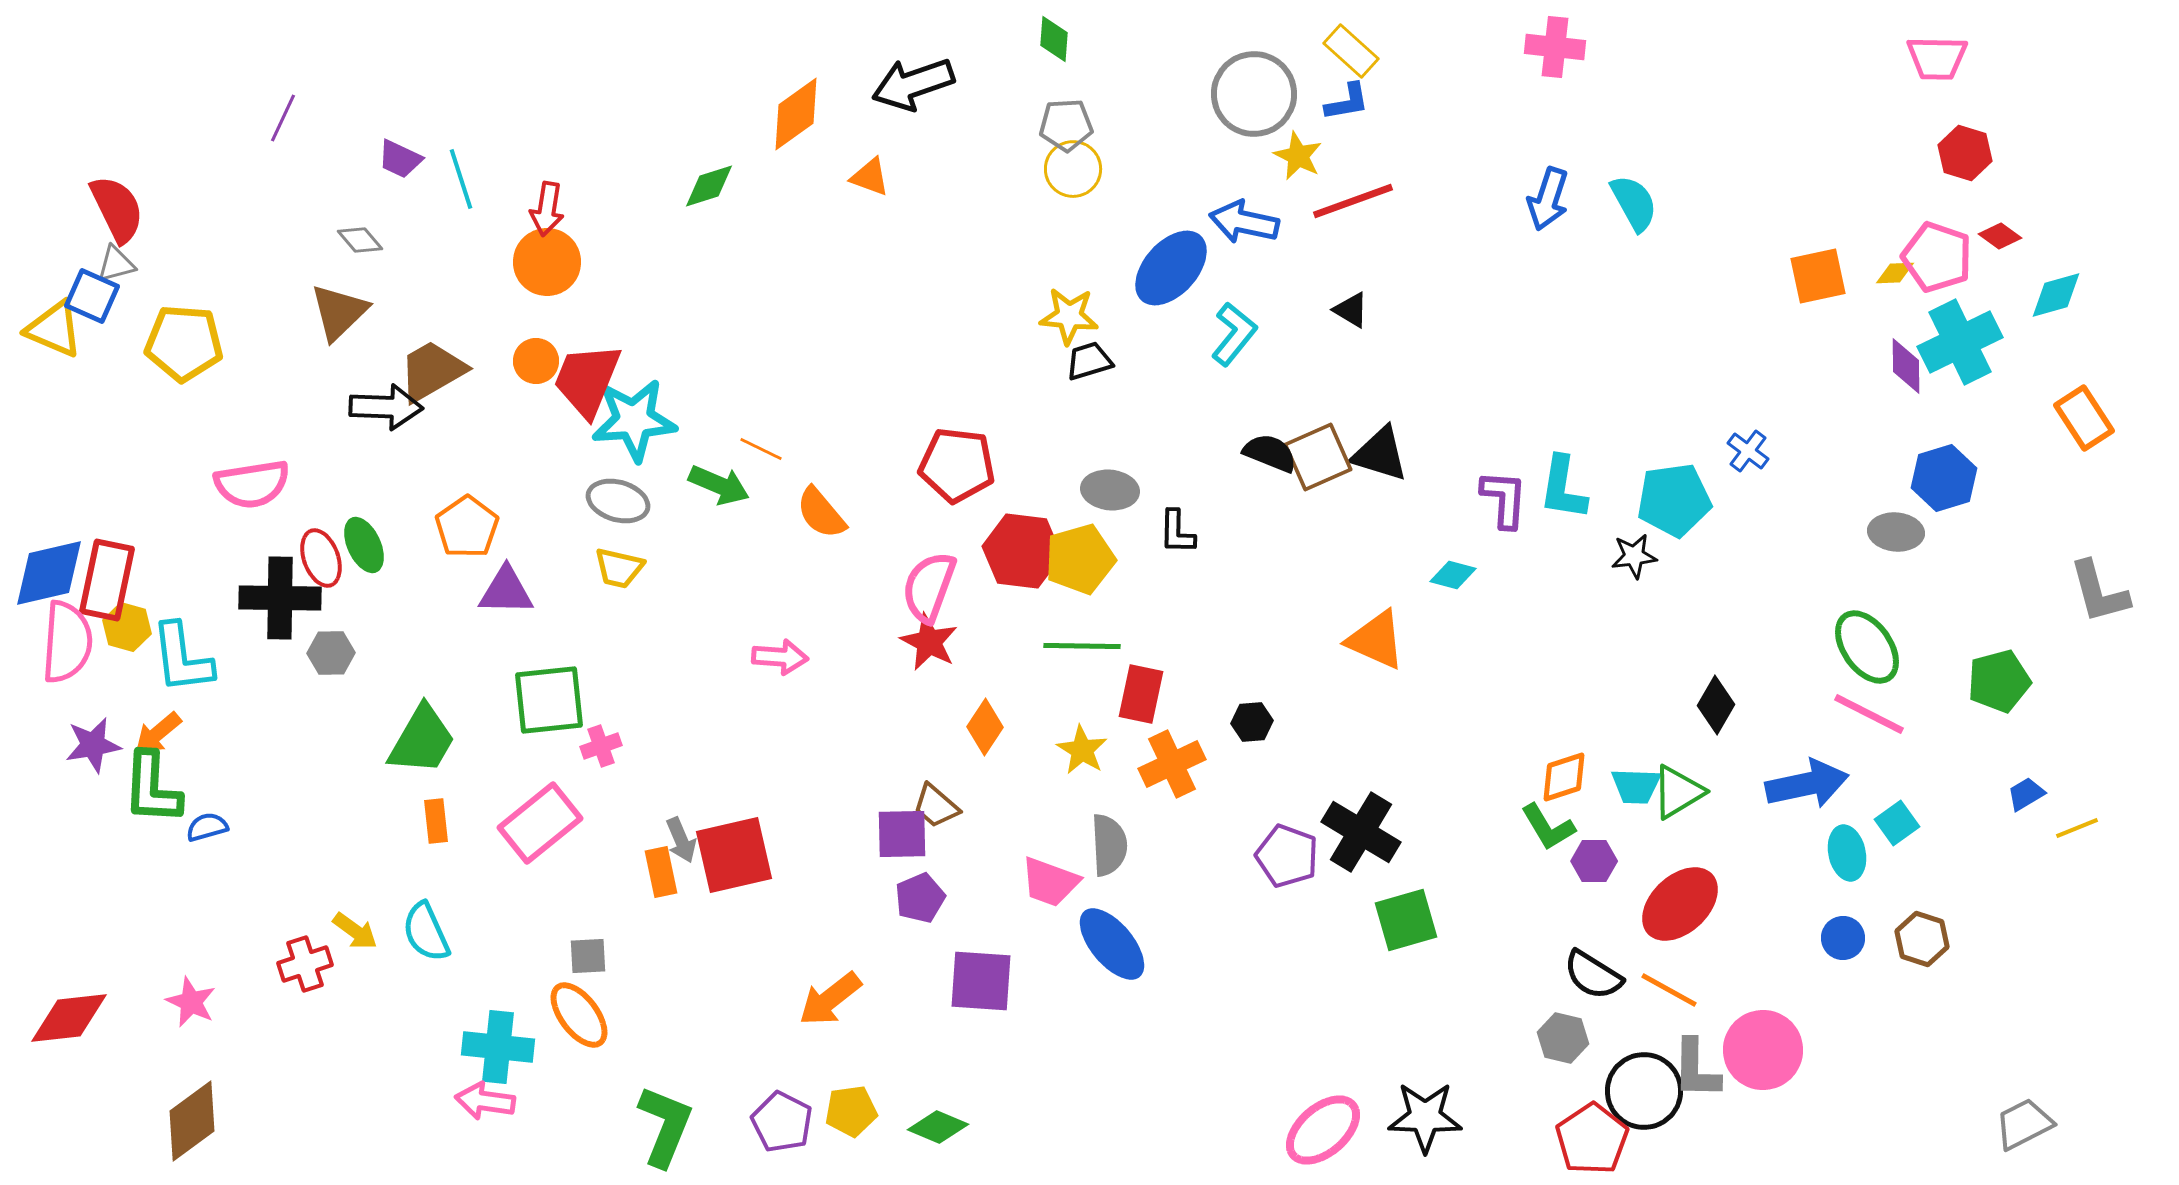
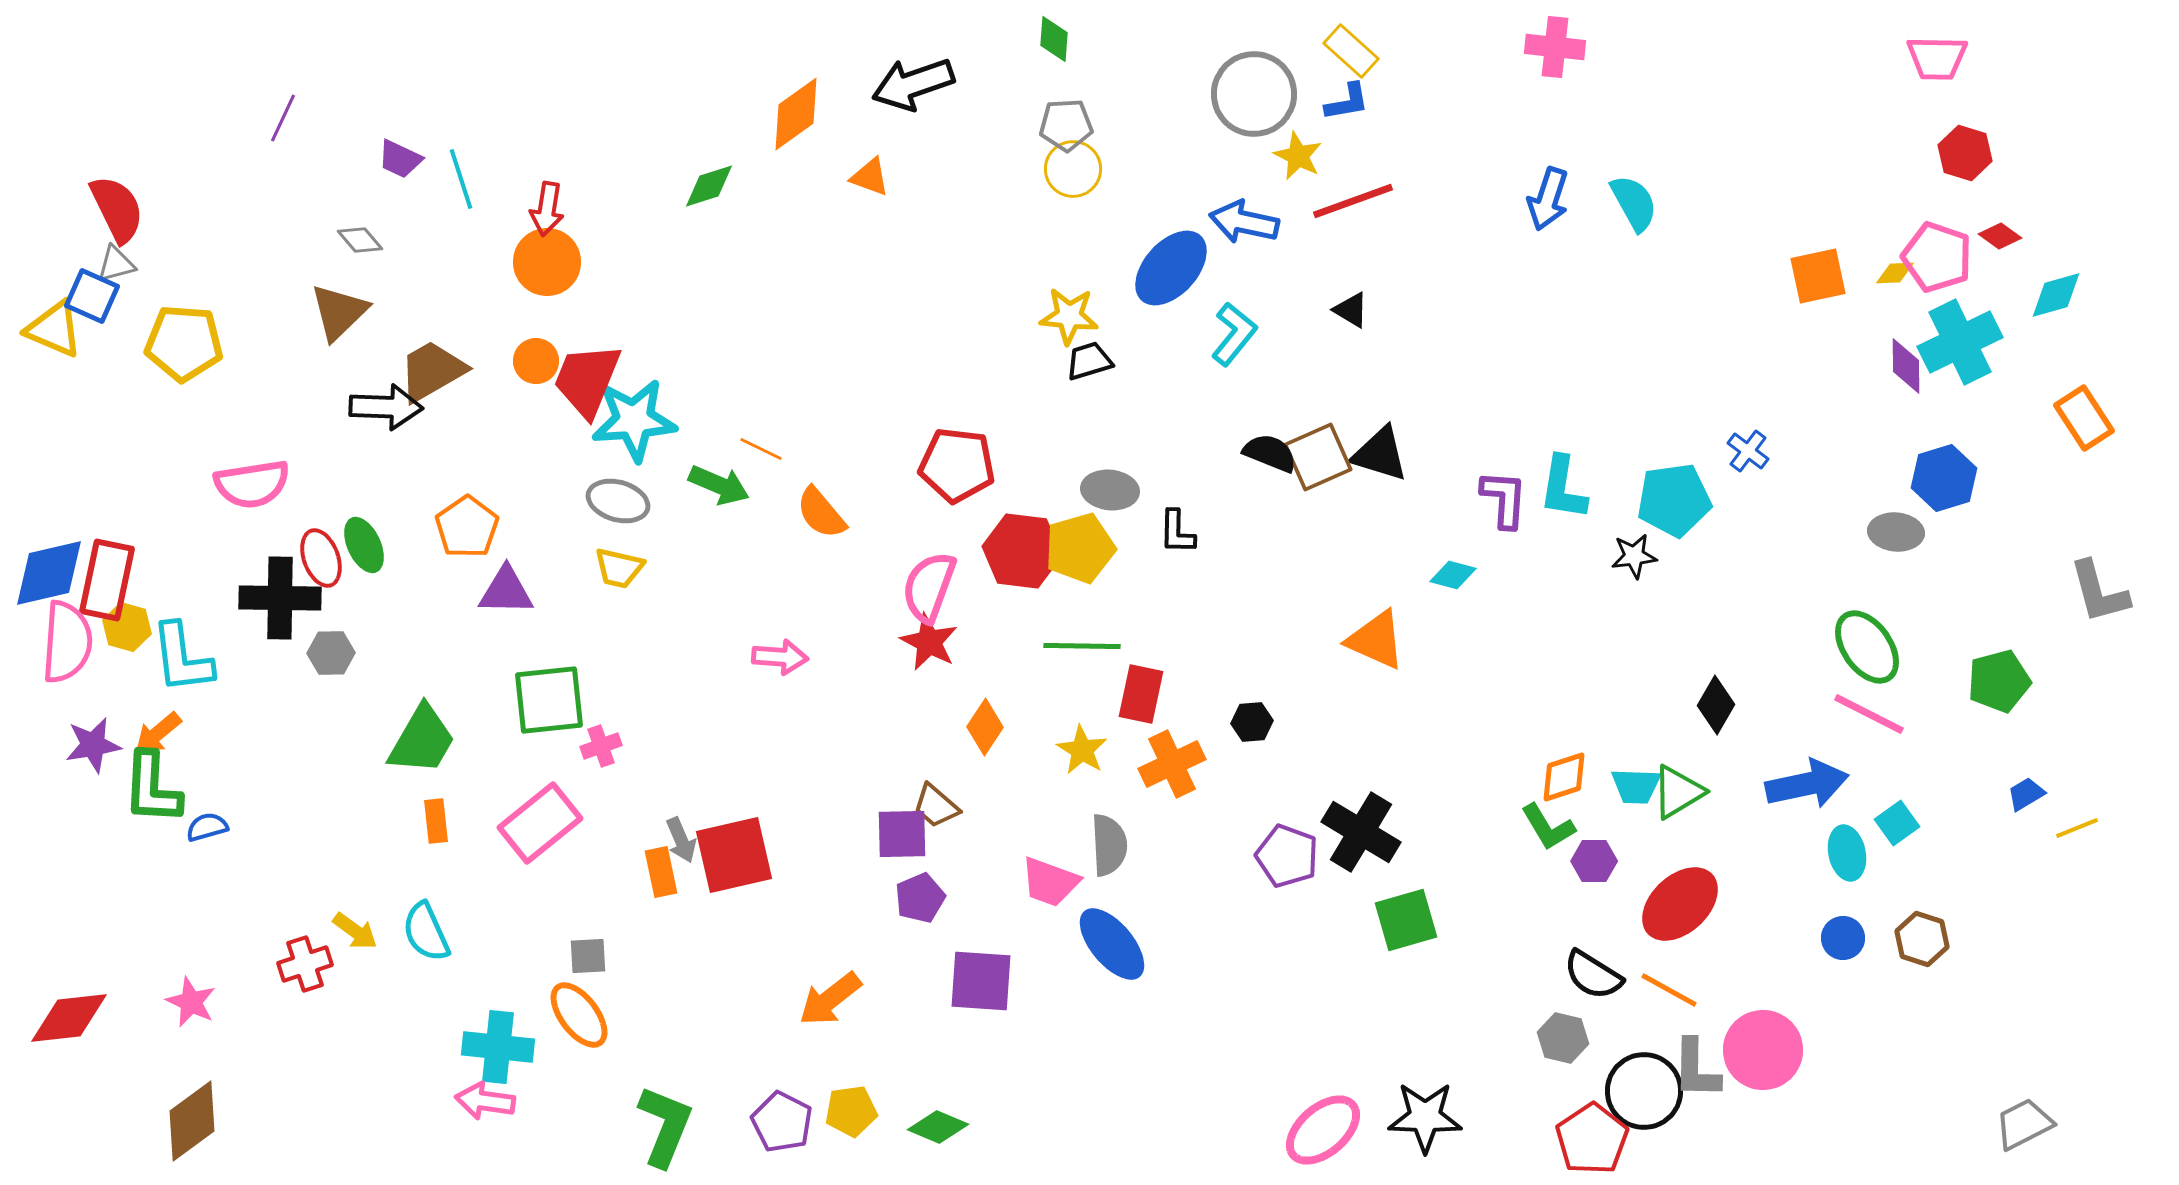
yellow pentagon at (1080, 559): moved 11 px up
